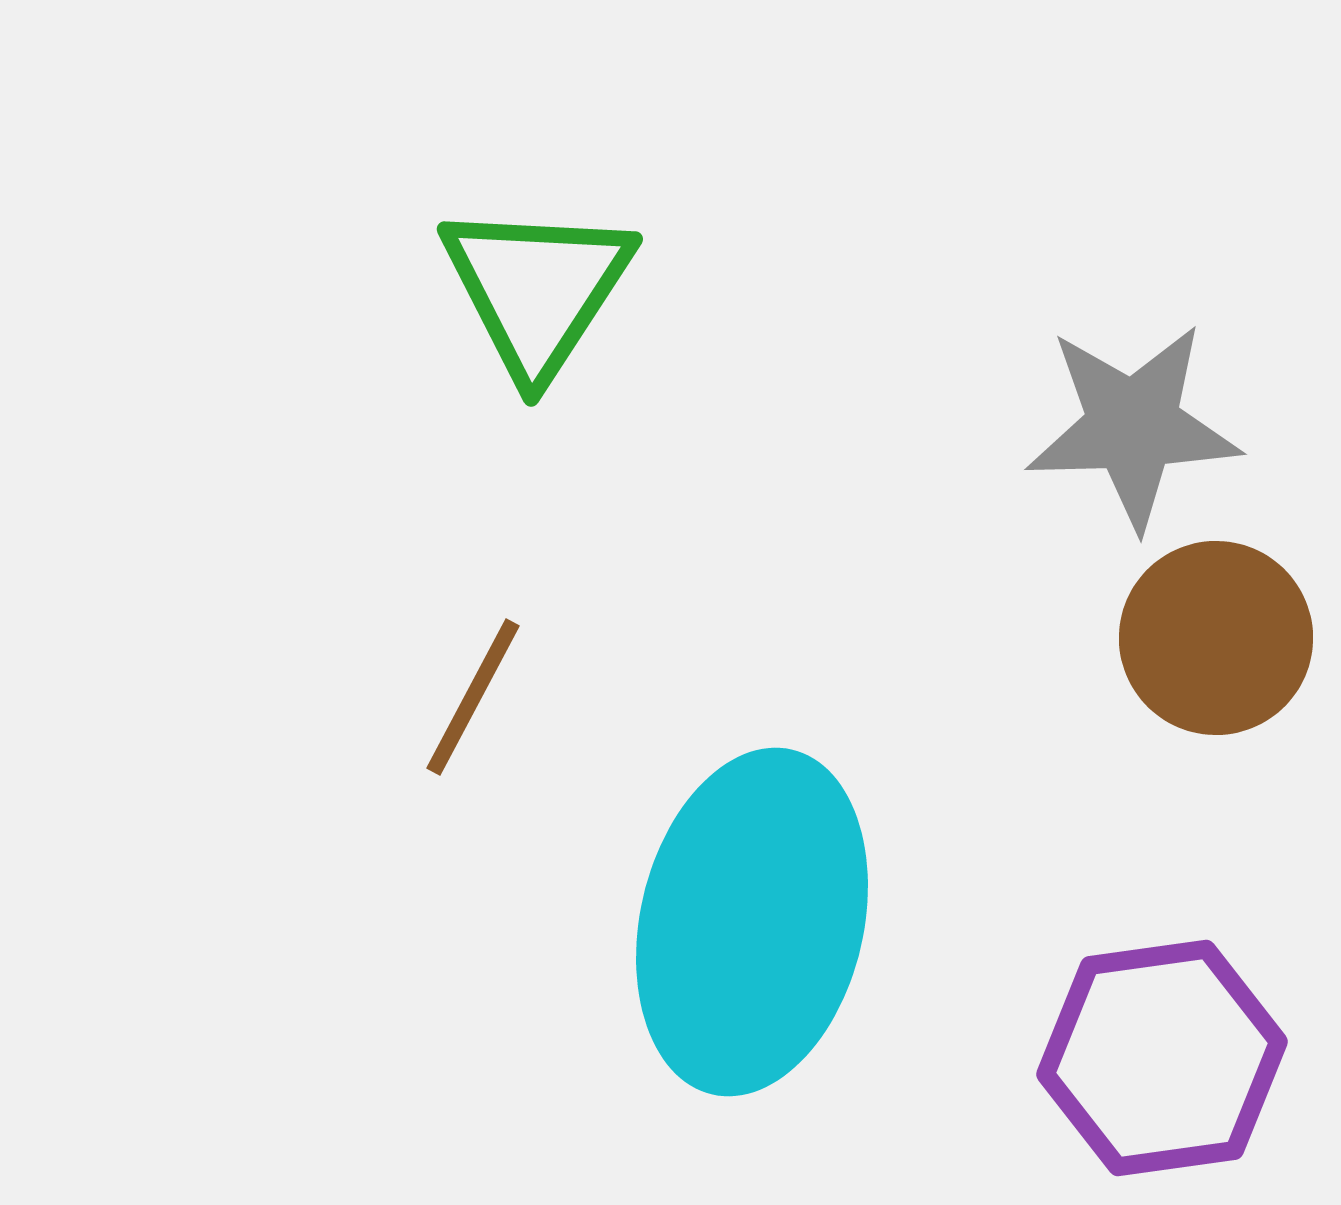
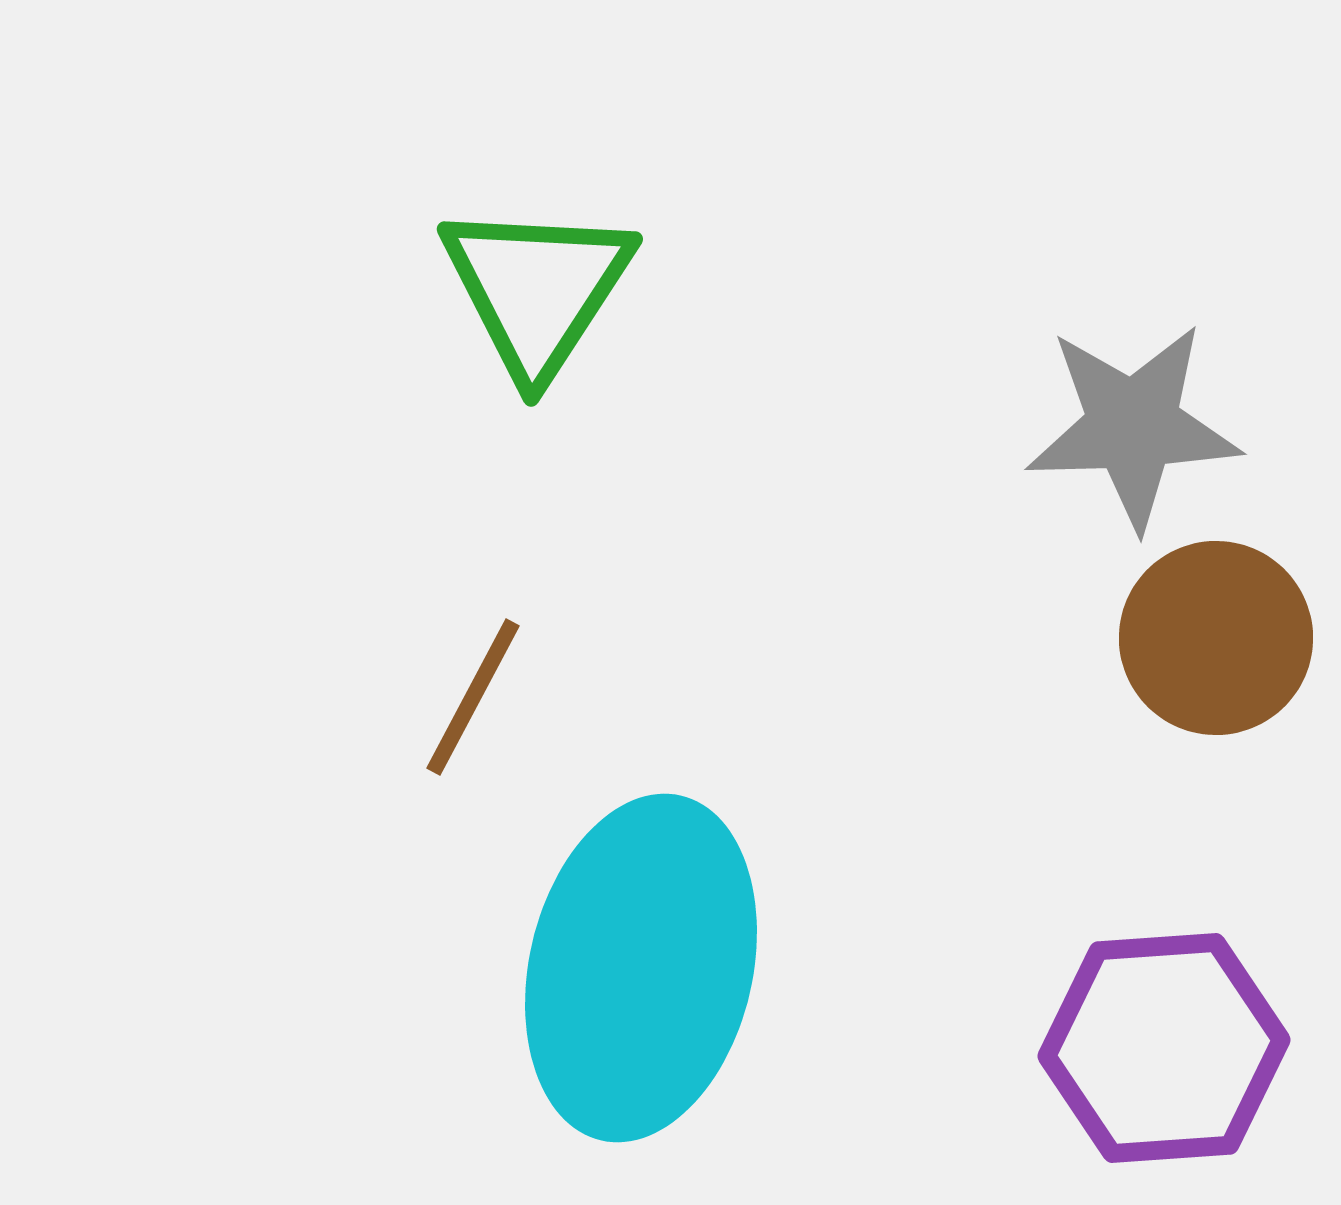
cyan ellipse: moved 111 px left, 46 px down
purple hexagon: moved 2 px right, 10 px up; rotated 4 degrees clockwise
